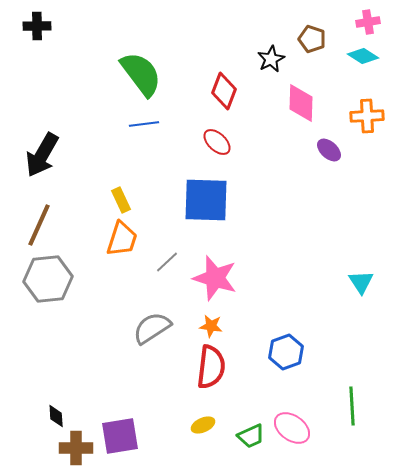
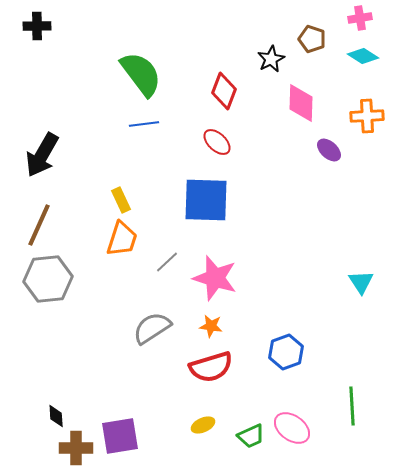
pink cross: moved 8 px left, 4 px up
red semicircle: rotated 66 degrees clockwise
